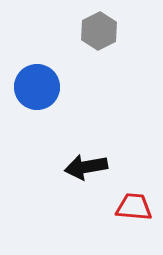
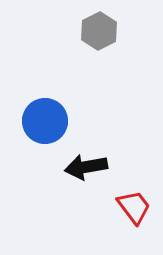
blue circle: moved 8 px right, 34 px down
red trapezoid: rotated 48 degrees clockwise
